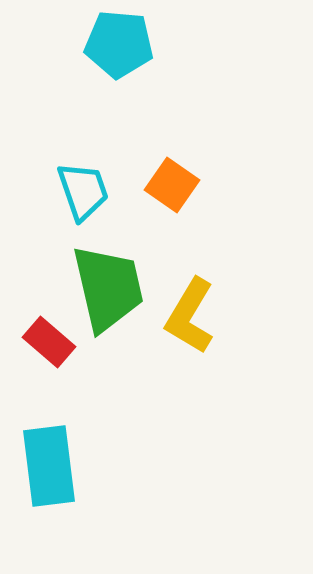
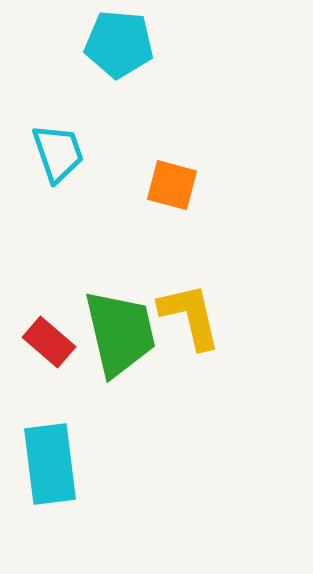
orange square: rotated 20 degrees counterclockwise
cyan trapezoid: moved 25 px left, 38 px up
green trapezoid: moved 12 px right, 45 px down
yellow L-shape: rotated 136 degrees clockwise
cyan rectangle: moved 1 px right, 2 px up
